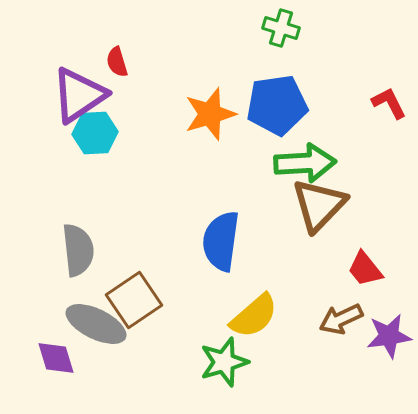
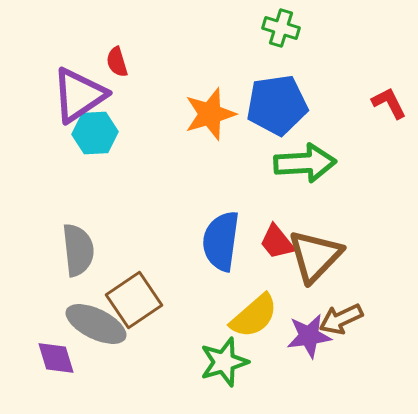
brown triangle: moved 4 px left, 51 px down
red trapezoid: moved 88 px left, 27 px up
purple star: moved 80 px left
